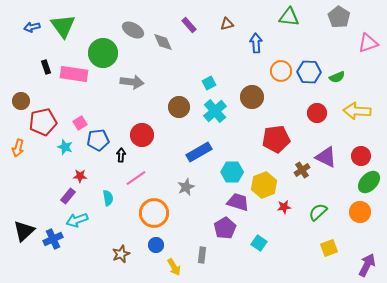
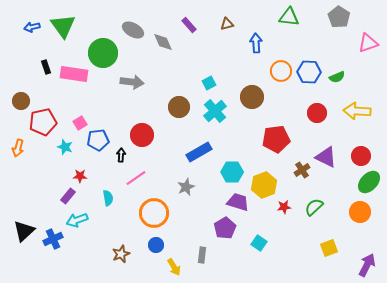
green semicircle at (318, 212): moved 4 px left, 5 px up
